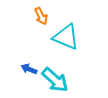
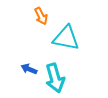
cyan triangle: moved 1 px down; rotated 12 degrees counterclockwise
cyan arrow: moved 2 px up; rotated 32 degrees clockwise
